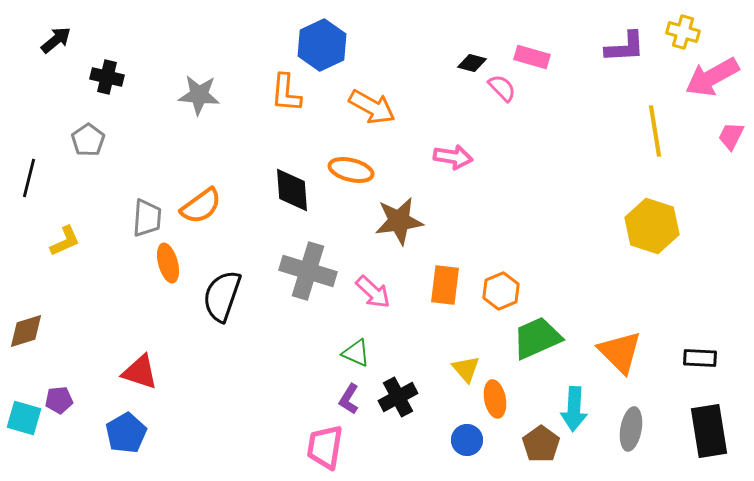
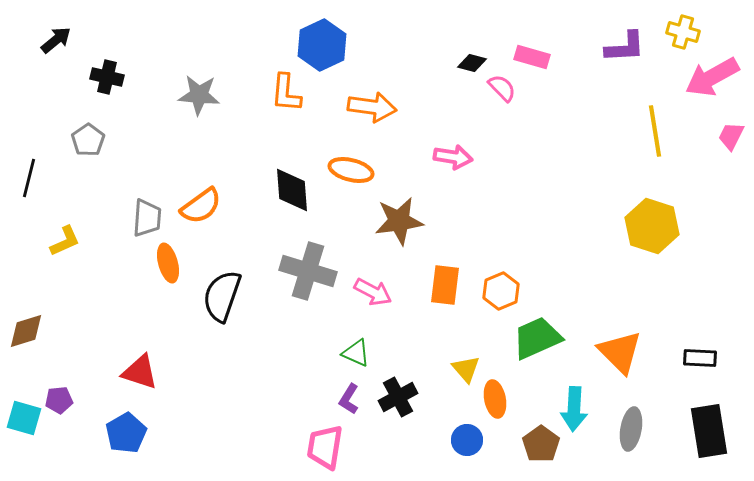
orange arrow at (372, 107): rotated 21 degrees counterclockwise
pink arrow at (373, 292): rotated 15 degrees counterclockwise
